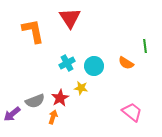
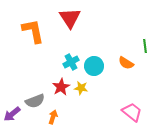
cyan cross: moved 4 px right, 1 px up
red star: moved 1 px right, 11 px up
